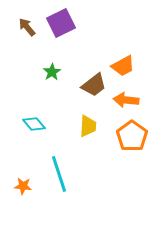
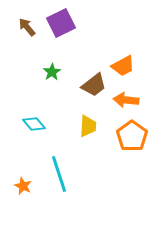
orange star: rotated 18 degrees clockwise
